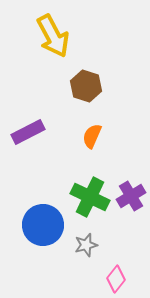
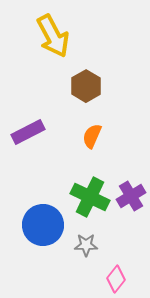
brown hexagon: rotated 12 degrees clockwise
gray star: rotated 15 degrees clockwise
